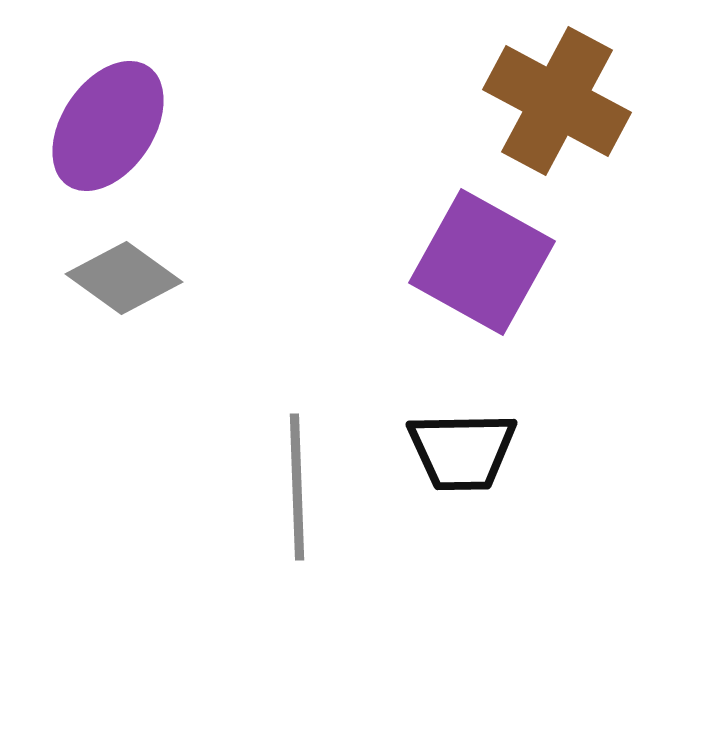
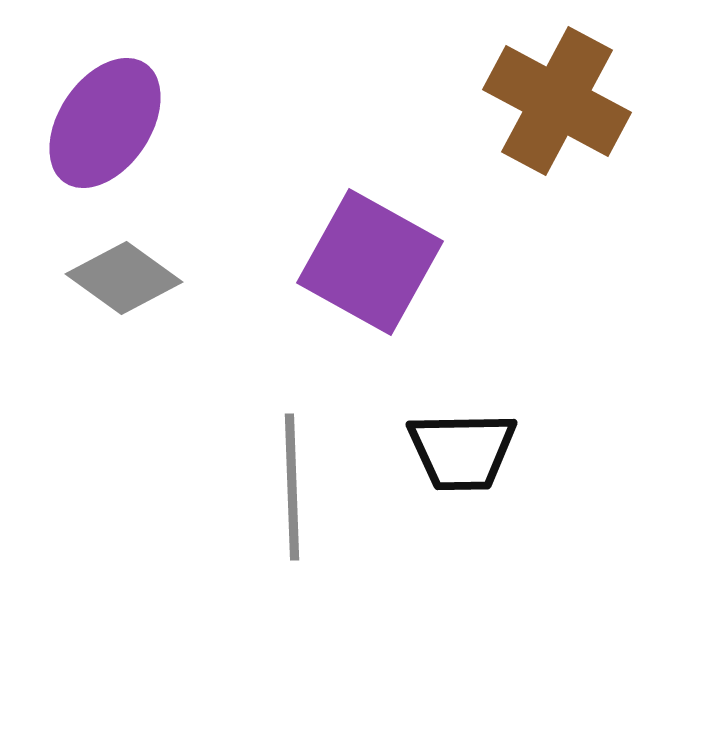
purple ellipse: moved 3 px left, 3 px up
purple square: moved 112 px left
gray line: moved 5 px left
